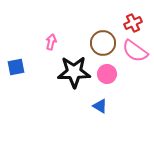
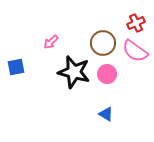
red cross: moved 3 px right
pink arrow: rotated 147 degrees counterclockwise
black star: rotated 16 degrees clockwise
blue triangle: moved 6 px right, 8 px down
